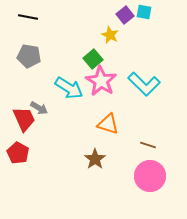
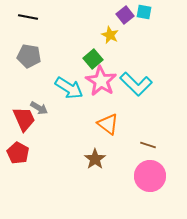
cyan L-shape: moved 8 px left
orange triangle: rotated 20 degrees clockwise
